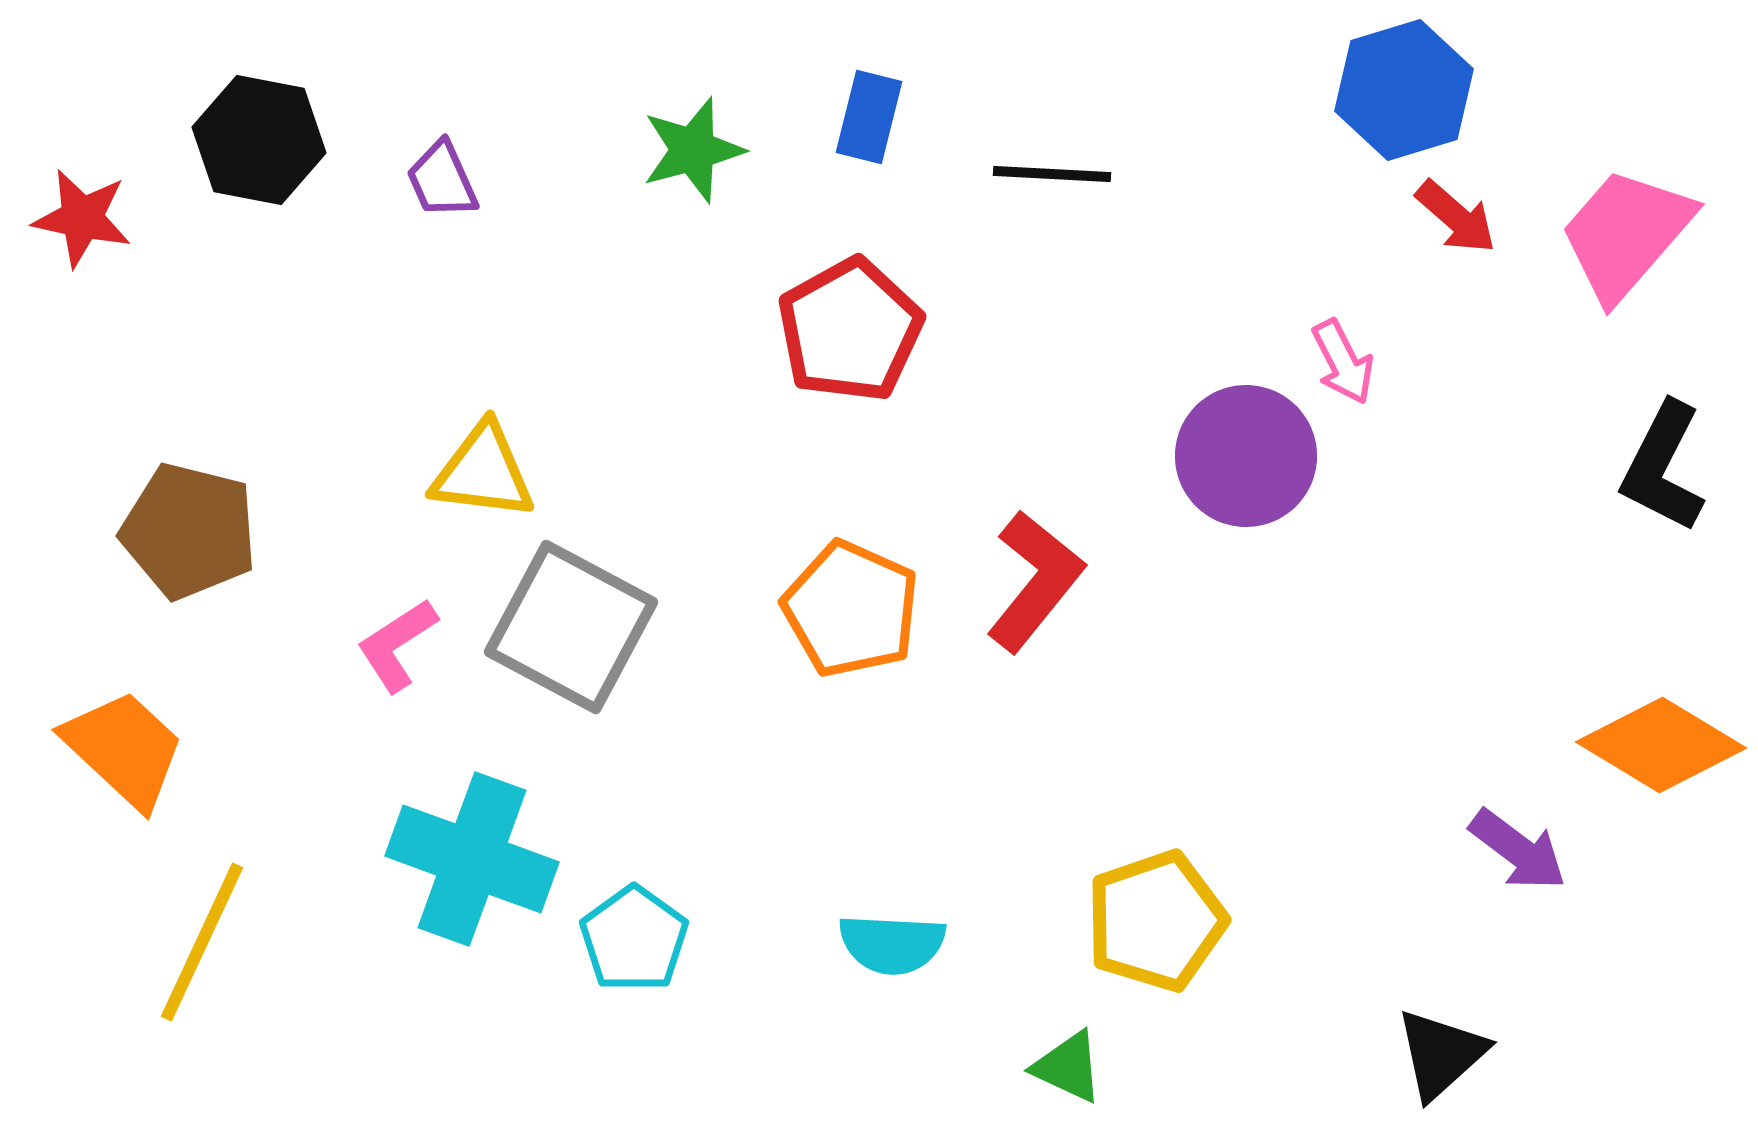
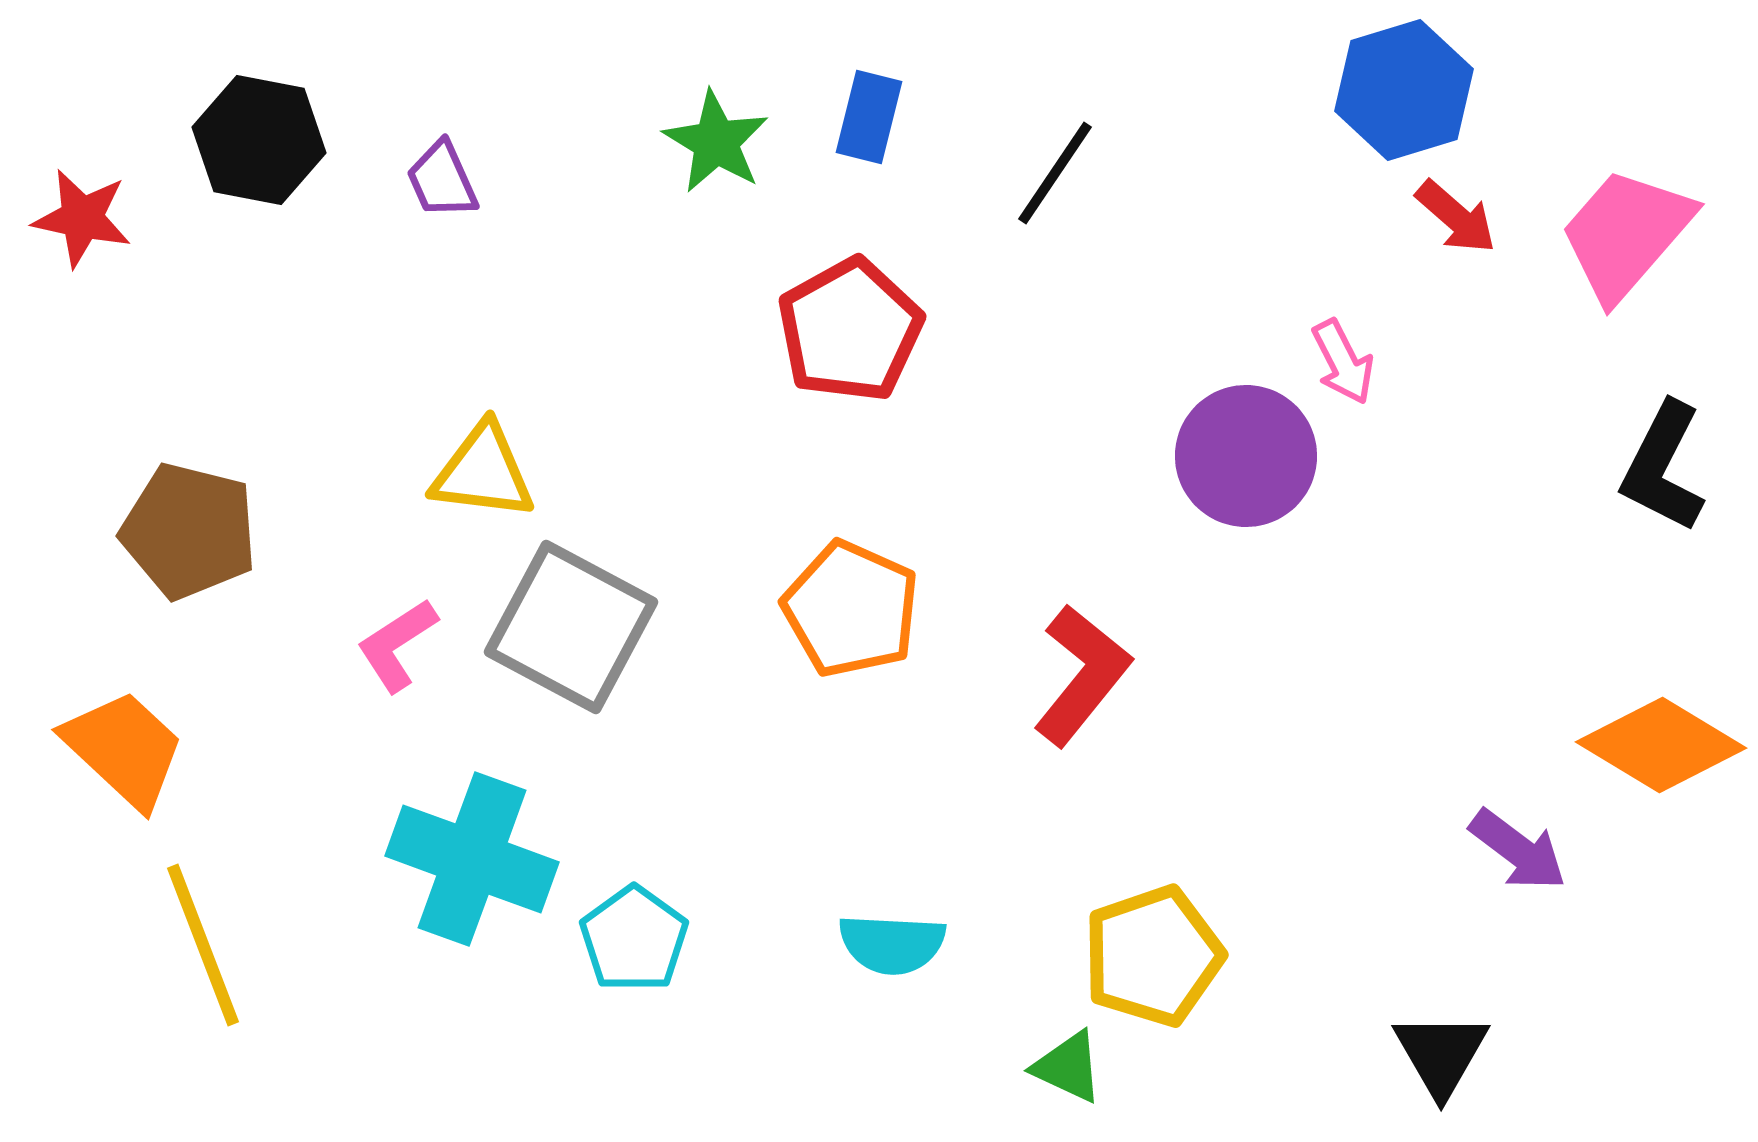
green star: moved 23 px right, 8 px up; rotated 26 degrees counterclockwise
black line: moved 3 px right, 1 px up; rotated 59 degrees counterclockwise
red L-shape: moved 47 px right, 94 px down
yellow pentagon: moved 3 px left, 35 px down
yellow line: moved 1 px right, 3 px down; rotated 46 degrees counterclockwise
black triangle: rotated 18 degrees counterclockwise
